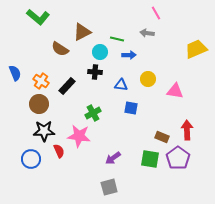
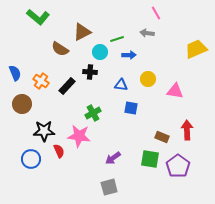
green line: rotated 32 degrees counterclockwise
black cross: moved 5 px left
brown circle: moved 17 px left
purple pentagon: moved 8 px down
